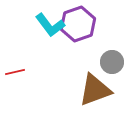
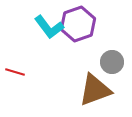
cyan L-shape: moved 1 px left, 2 px down
red line: rotated 30 degrees clockwise
